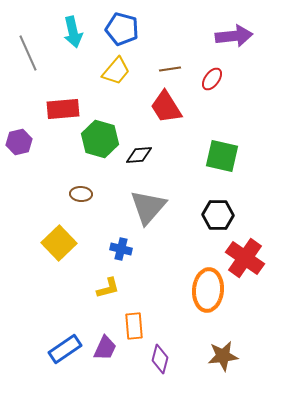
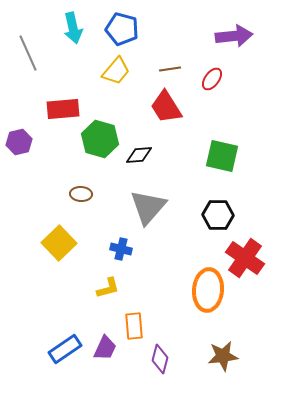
cyan arrow: moved 4 px up
